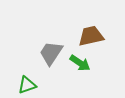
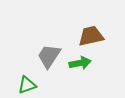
gray trapezoid: moved 2 px left, 3 px down
green arrow: rotated 45 degrees counterclockwise
